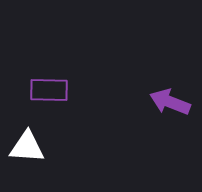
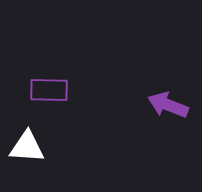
purple arrow: moved 2 px left, 3 px down
